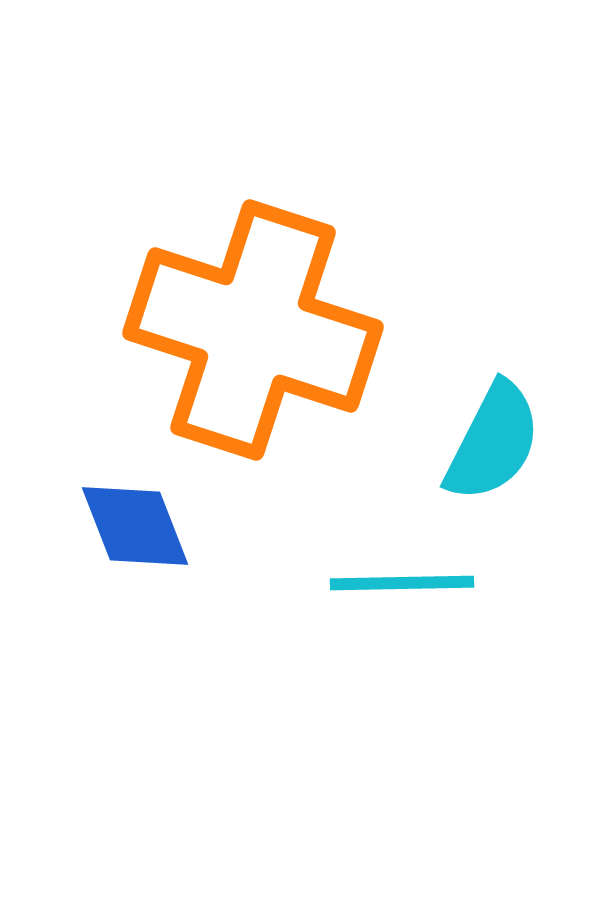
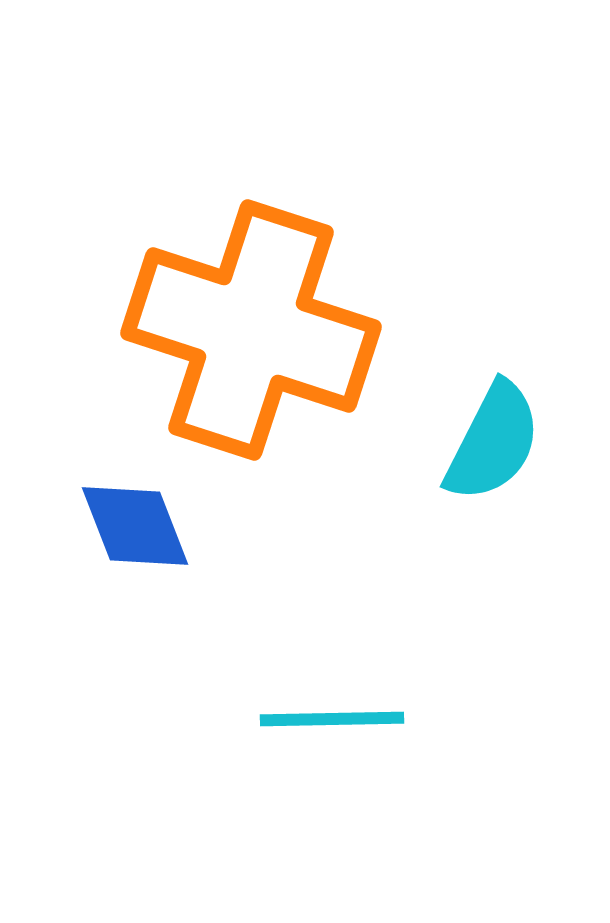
orange cross: moved 2 px left
cyan line: moved 70 px left, 136 px down
